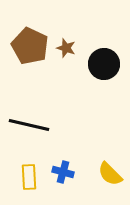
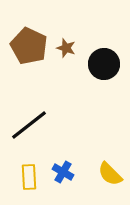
brown pentagon: moved 1 px left
black line: rotated 51 degrees counterclockwise
blue cross: rotated 15 degrees clockwise
